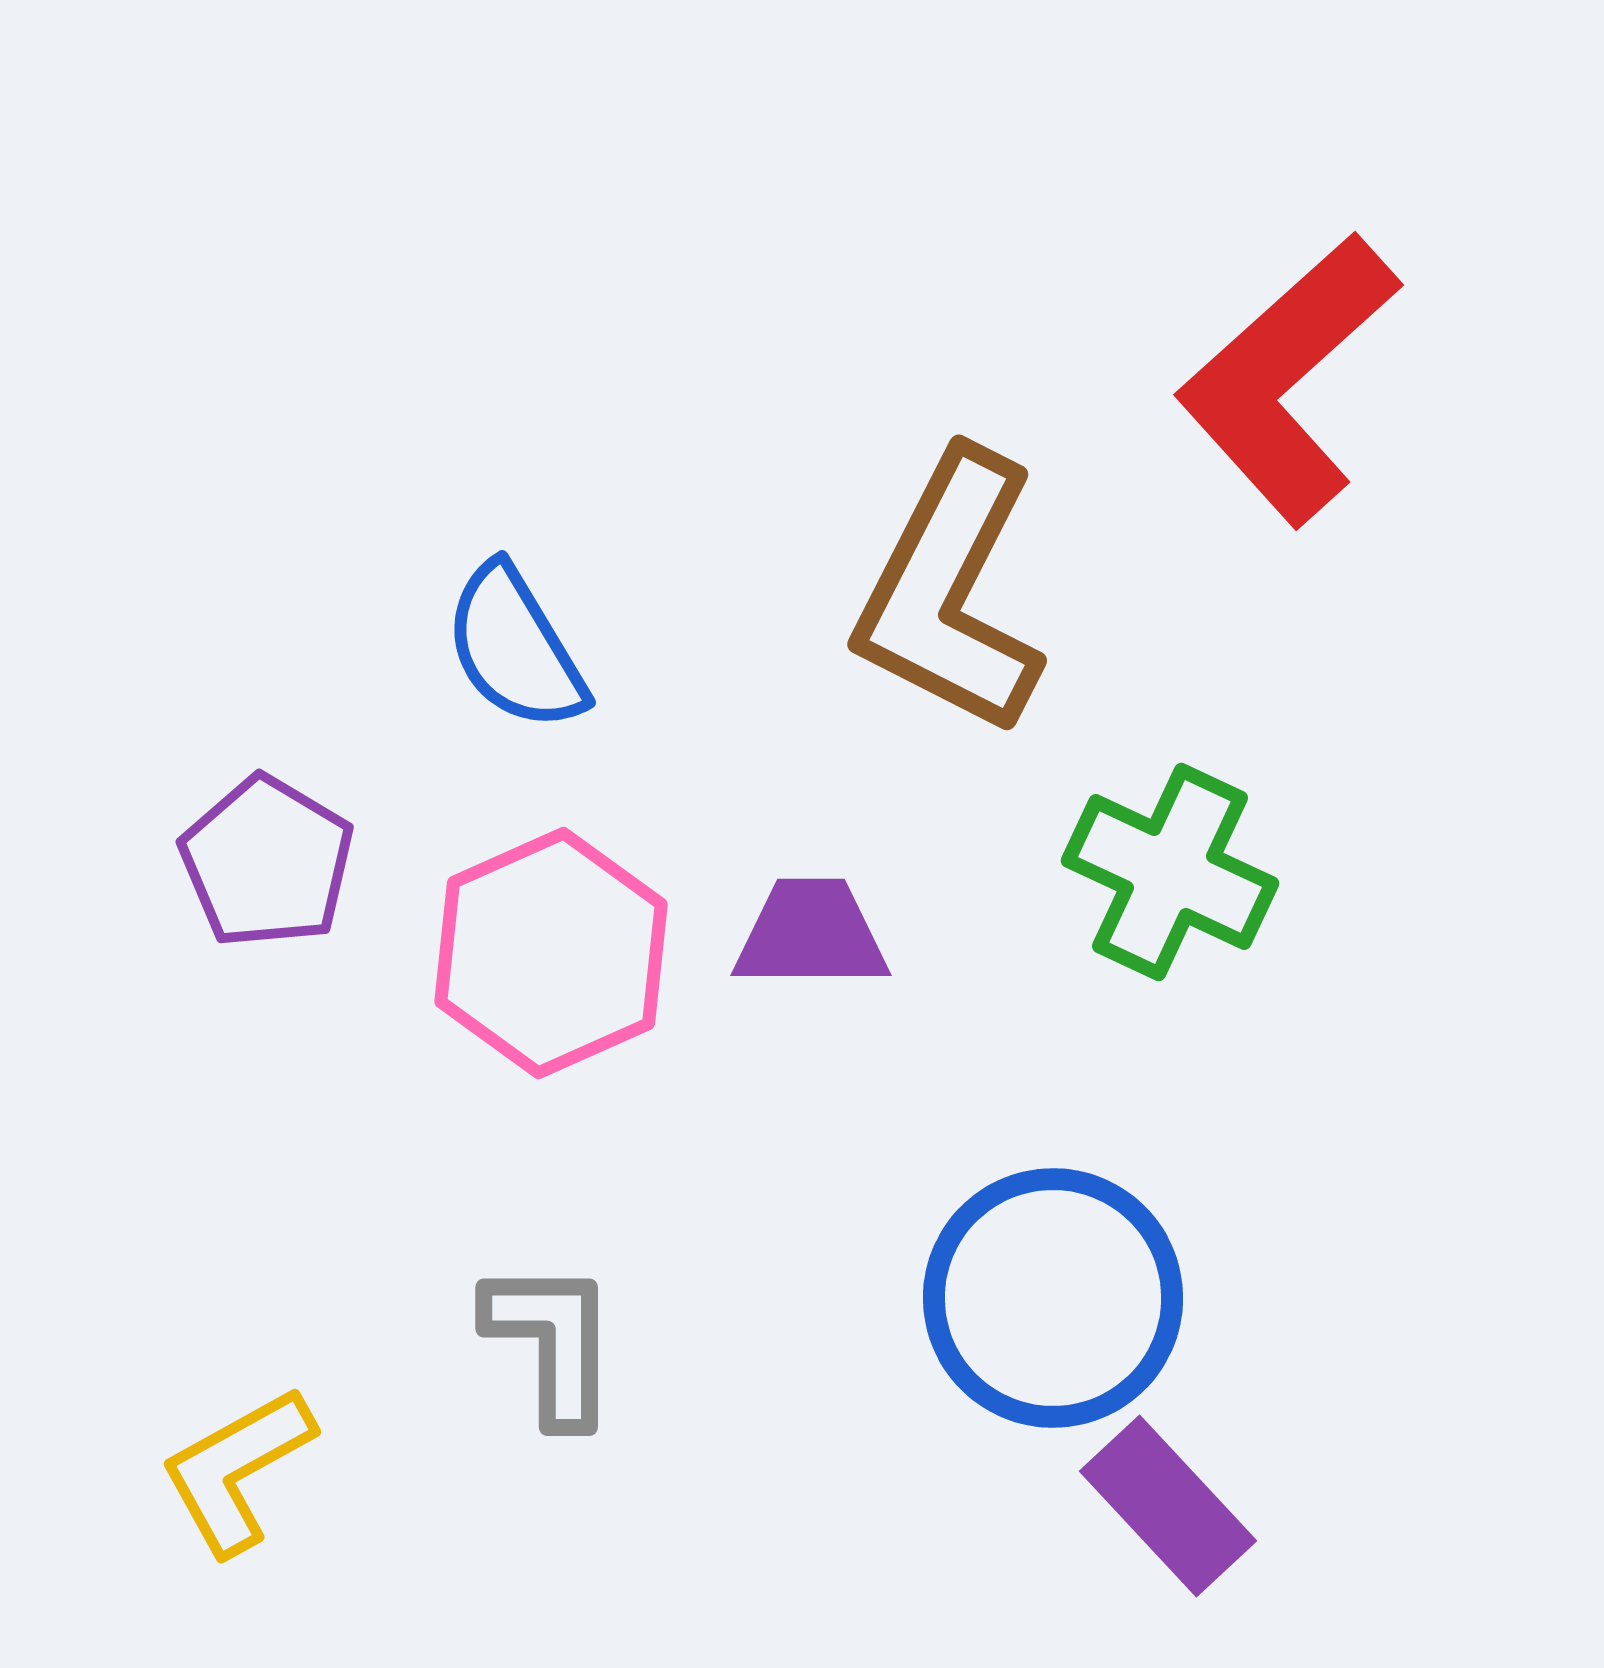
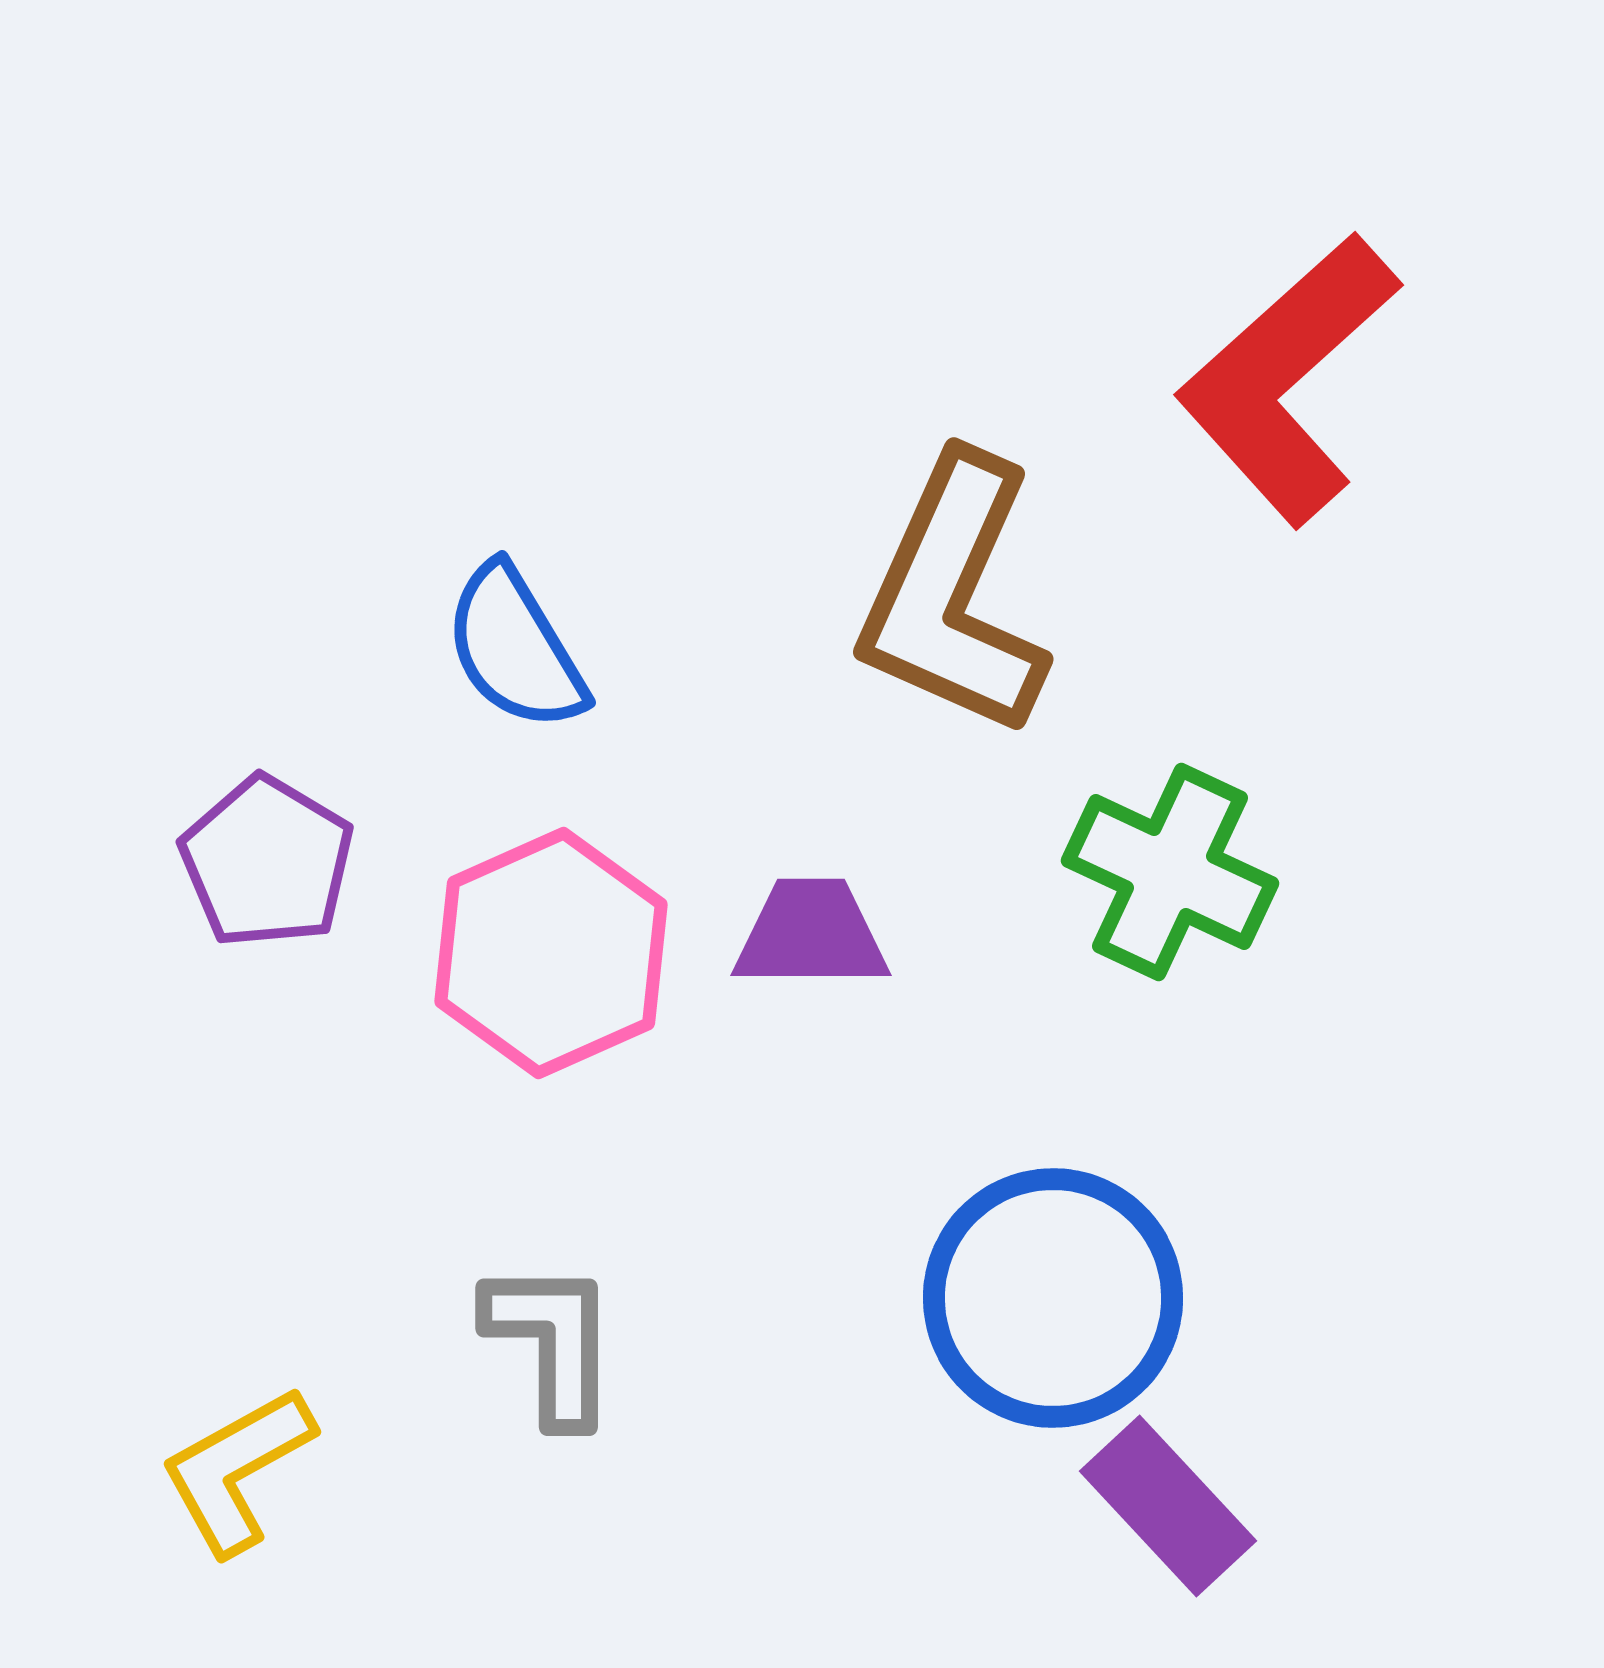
brown L-shape: moved 3 px right, 3 px down; rotated 3 degrees counterclockwise
